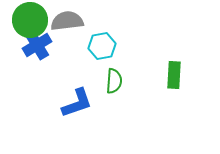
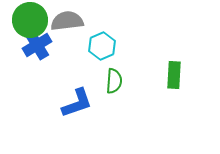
cyan hexagon: rotated 12 degrees counterclockwise
